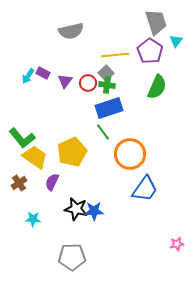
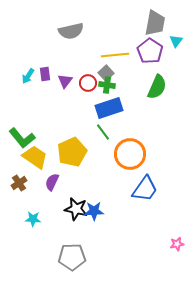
gray trapezoid: moved 1 px left, 1 px down; rotated 28 degrees clockwise
purple rectangle: moved 2 px right, 1 px down; rotated 56 degrees clockwise
